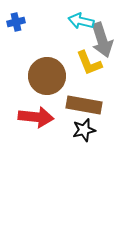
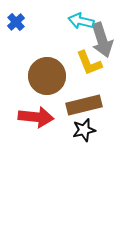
blue cross: rotated 30 degrees counterclockwise
brown rectangle: rotated 24 degrees counterclockwise
